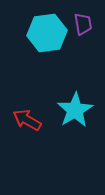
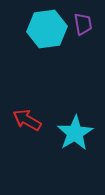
cyan hexagon: moved 4 px up
cyan star: moved 23 px down
